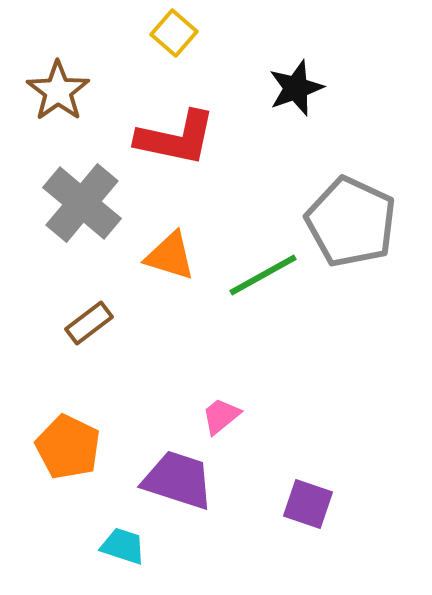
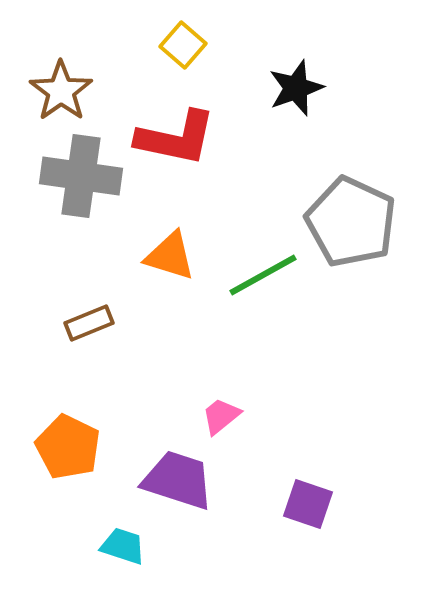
yellow square: moved 9 px right, 12 px down
brown star: moved 3 px right
gray cross: moved 1 px left, 27 px up; rotated 32 degrees counterclockwise
brown rectangle: rotated 15 degrees clockwise
